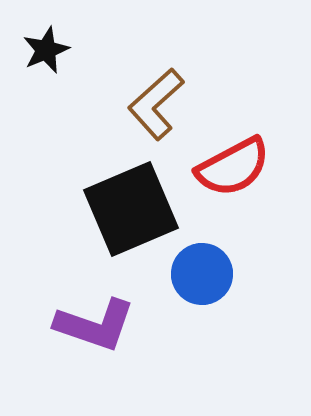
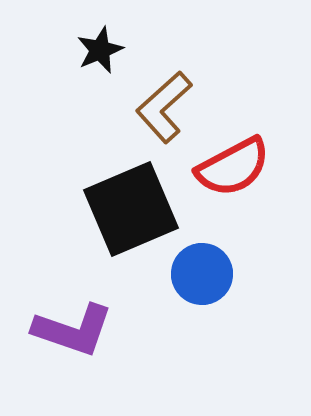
black star: moved 54 px right
brown L-shape: moved 8 px right, 3 px down
purple L-shape: moved 22 px left, 5 px down
